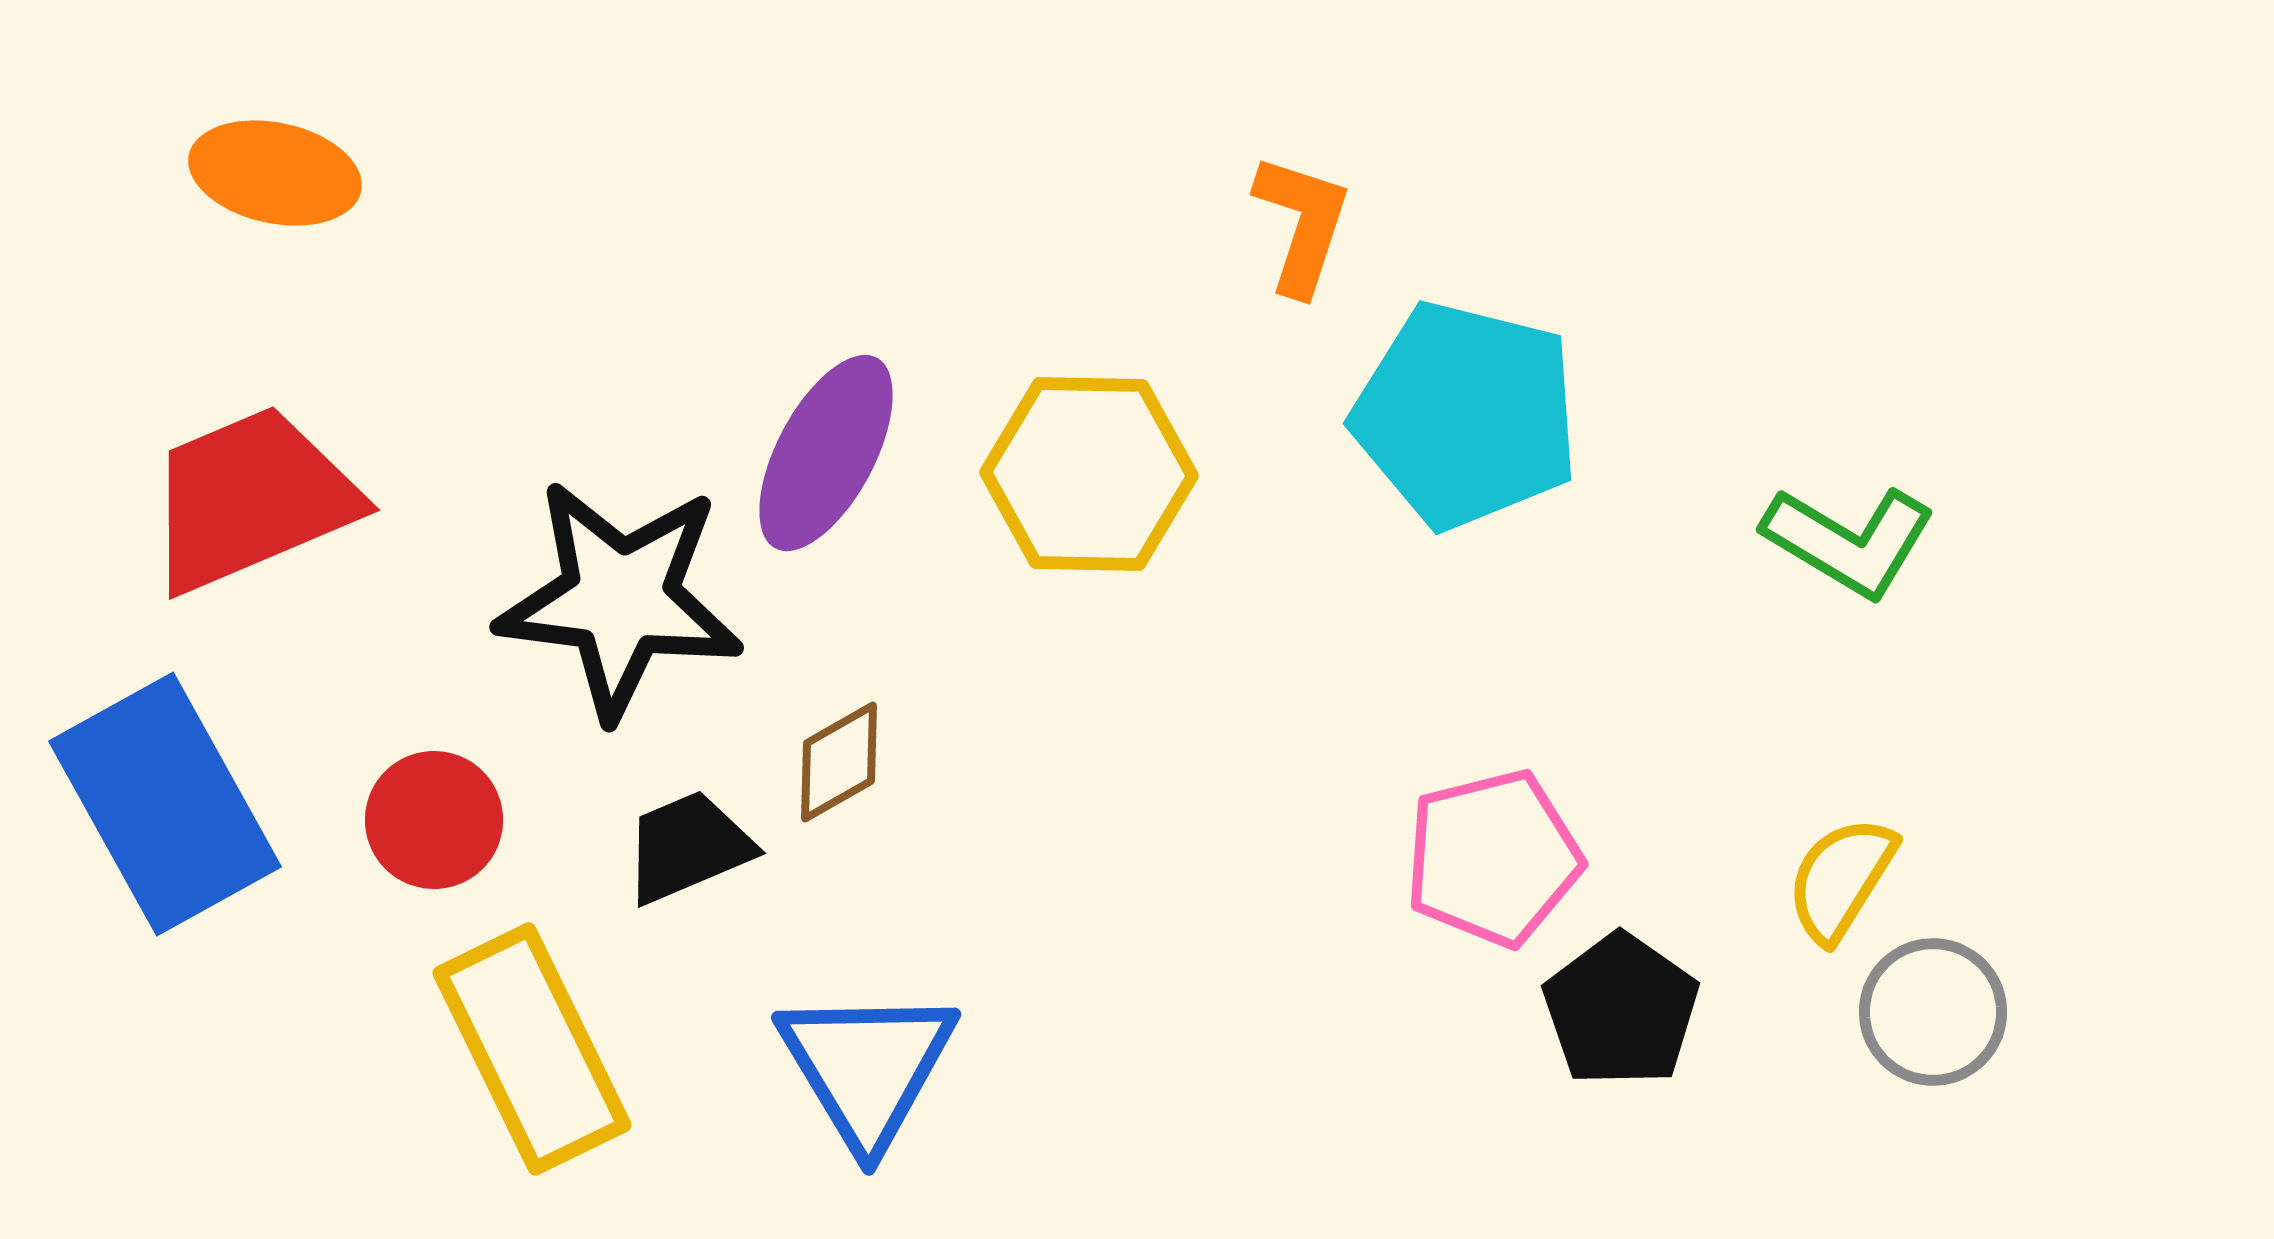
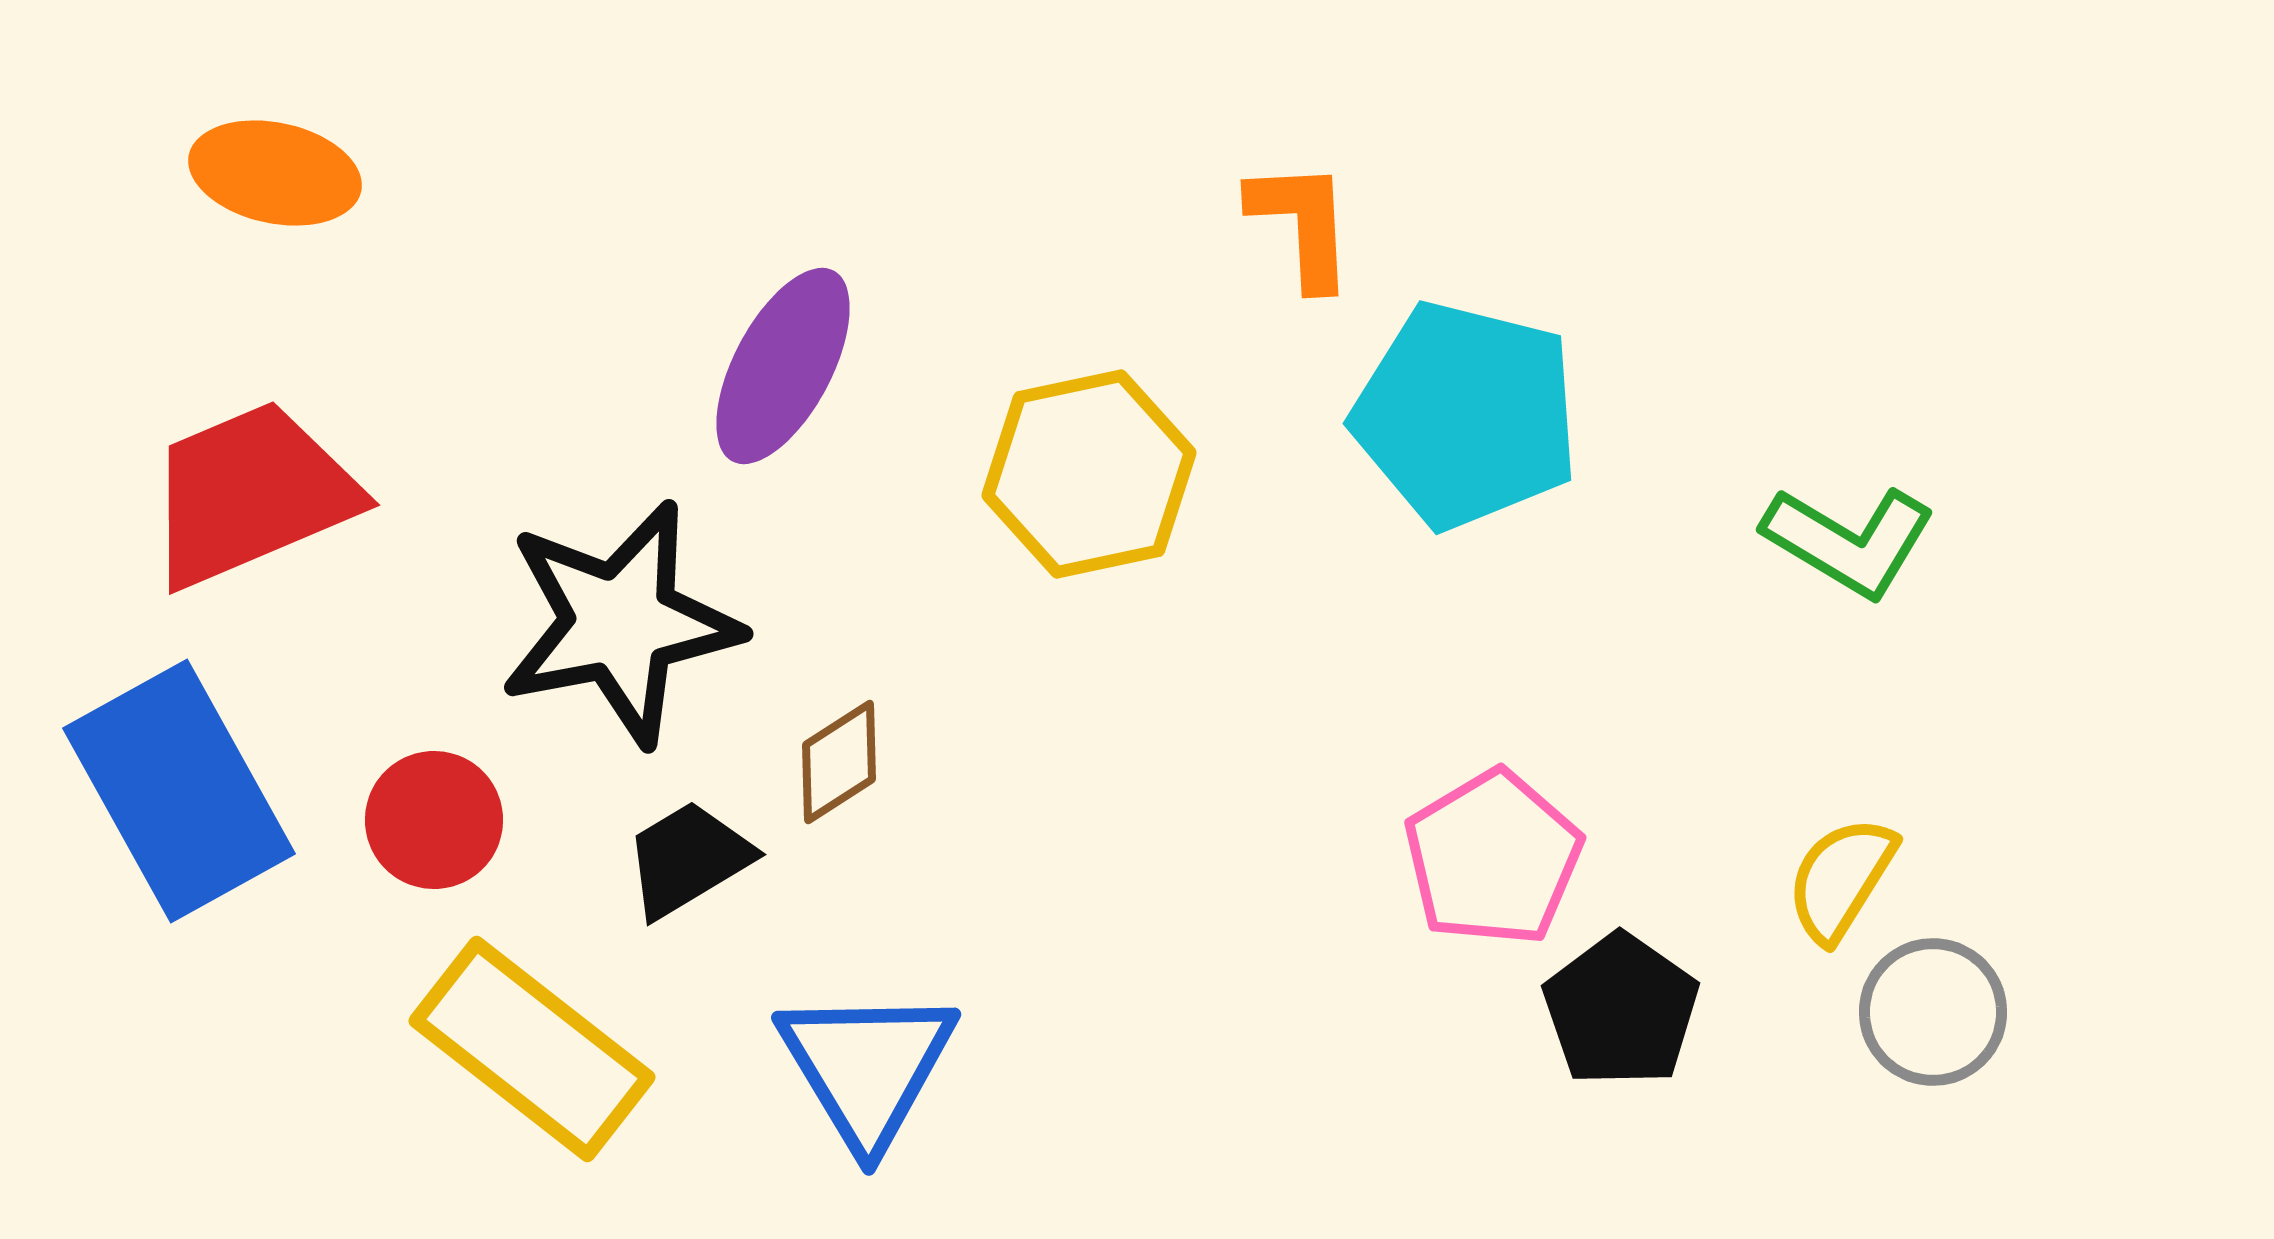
orange L-shape: rotated 21 degrees counterclockwise
purple ellipse: moved 43 px left, 87 px up
yellow hexagon: rotated 13 degrees counterclockwise
red trapezoid: moved 5 px up
black star: moved 24 px down; rotated 18 degrees counterclockwise
brown diamond: rotated 3 degrees counterclockwise
blue rectangle: moved 14 px right, 13 px up
black trapezoid: moved 12 px down; rotated 8 degrees counterclockwise
pink pentagon: rotated 17 degrees counterclockwise
yellow rectangle: rotated 26 degrees counterclockwise
